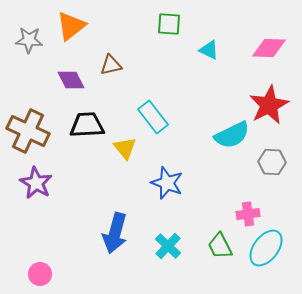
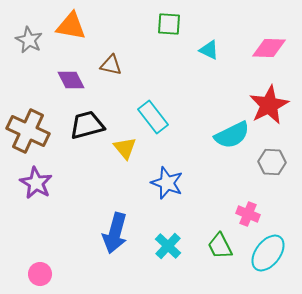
orange triangle: rotated 48 degrees clockwise
gray star: rotated 24 degrees clockwise
brown triangle: rotated 25 degrees clockwise
black trapezoid: rotated 12 degrees counterclockwise
pink cross: rotated 30 degrees clockwise
cyan ellipse: moved 2 px right, 5 px down
